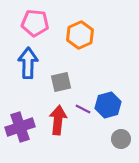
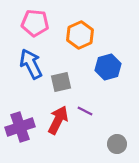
blue arrow: moved 3 px right, 1 px down; rotated 28 degrees counterclockwise
blue hexagon: moved 38 px up
purple line: moved 2 px right, 2 px down
red arrow: rotated 20 degrees clockwise
gray circle: moved 4 px left, 5 px down
